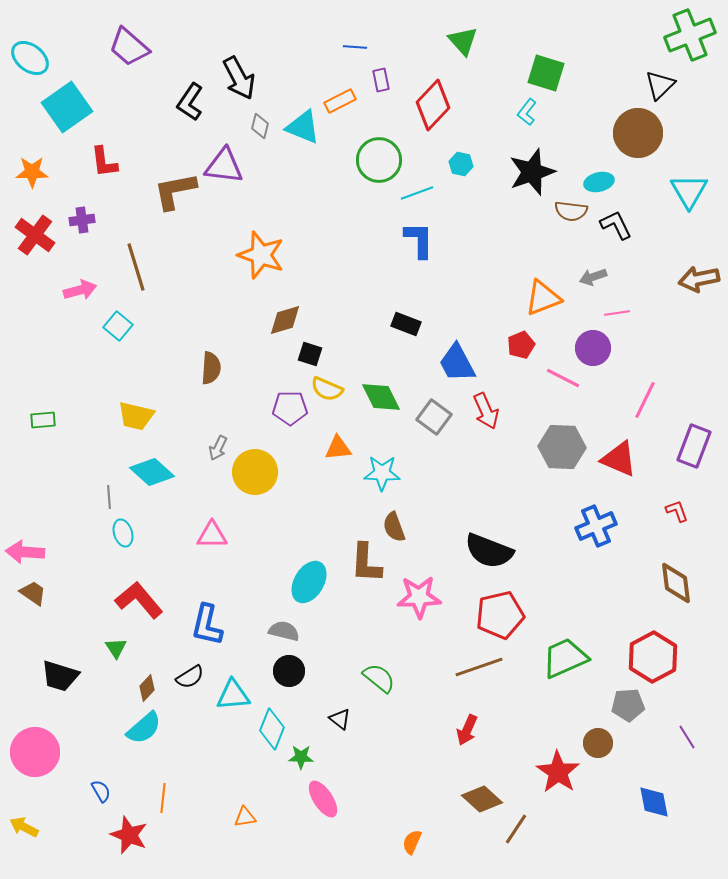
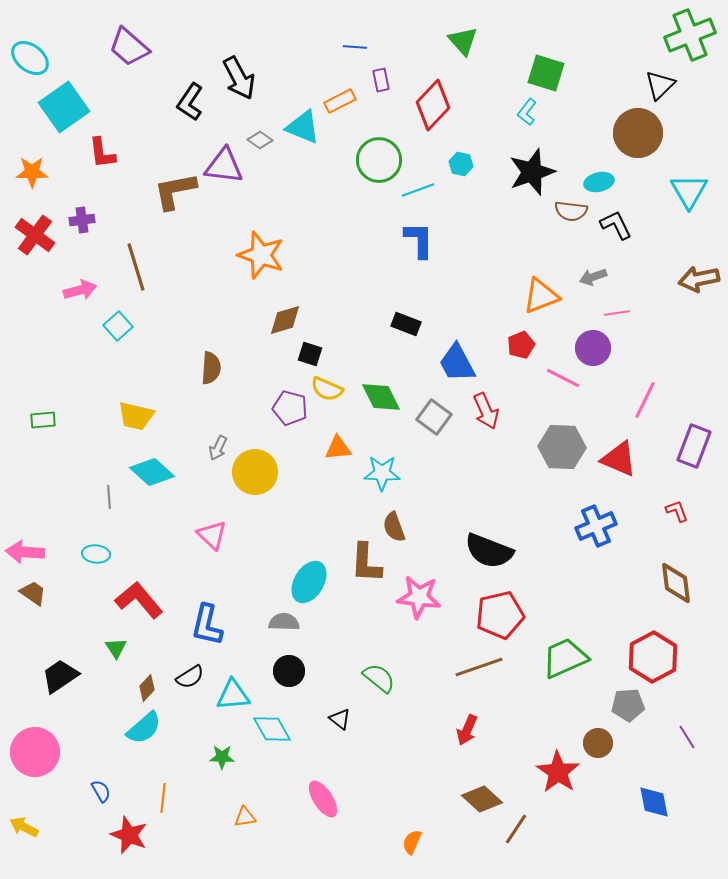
cyan square at (67, 107): moved 3 px left
gray diamond at (260, 126): moved 14 px down; rotated 70 degrees counterclockwise
red L-shape at (104, 162): moved 2 px left, 9 px up
cyan line at (417, 193): moved 1 px right, 3 px up
orange triangle at (543, 298): moved 2 px left, 2 px up
cyan square at (118, 326): rotated 8 degrees clockwise
purple pentagon at (290, 408): rotated 16 degrees clockwise
cyan ellipse at (123, 533): moved 27 px left, 21 px down; rotated 68 degrees counterclockwise
pink triangle at (212, 535): rotated 44 degrees clockwise
pink star at (419, 597): rotated 9 degrees clockwise
gray semicircle at (284, 631): moved 9 px up; rotated 12 degrees counterclockwise
black trapezoid at (60, 676): rotated 129 degrees clockwise
cyan diamond at (272, 729): rotated 51 degrees counterclockwise
green star at (301, 757): moved 79 px left
